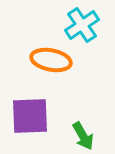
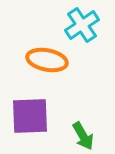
orange ellipse: moved 4 px left
